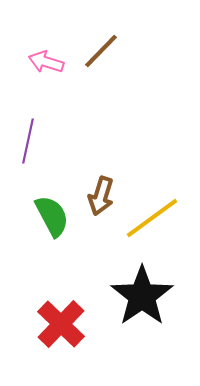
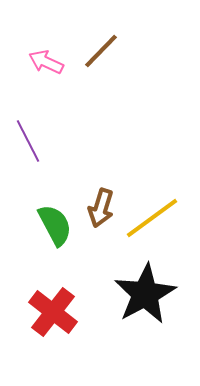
pink arrow: rotated 8 degrees clockwise
purple line: rotated 39 degrees counterclockwise
brown arrow: moved 12 px down
green semicircle: moved 3 px right, 9 px down
black star: moved 3 px right, 2 px up; rotated 6 degrees clockwise
red cross: moved 8 px left, 12 px up; rotated 6 degrees counterclockwise
